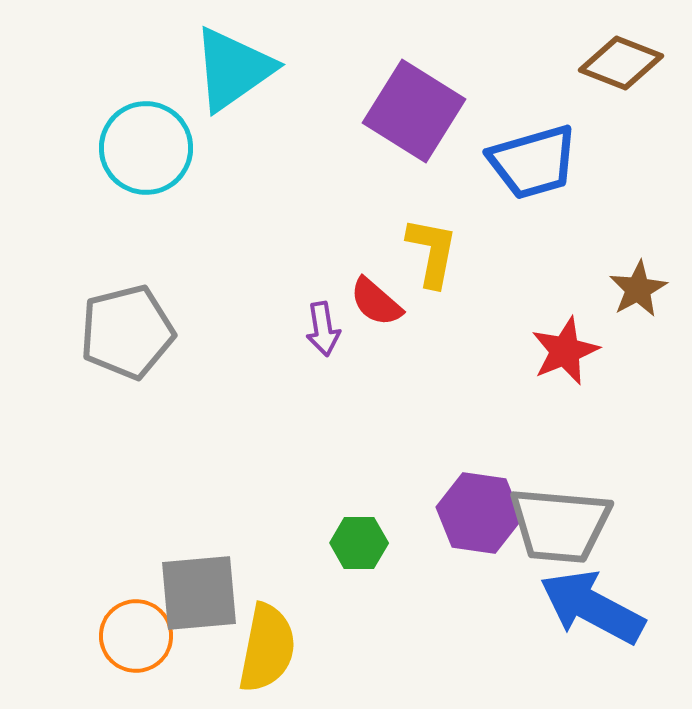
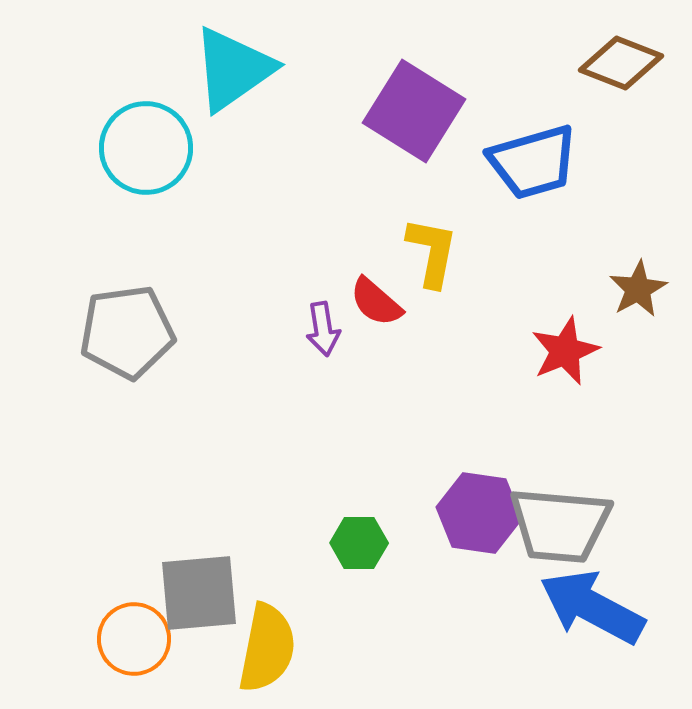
gray pentagon: rotated 6 degrees clockwise
orange circle: moved 2 px left, 3 px down
